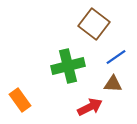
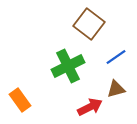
brown square: moved 5 px left
green cross: rotated 12 degrees counterclockwise
brown triangle: moved 3 px right, 5 px down; rotated 18 degrees counterclockwise
